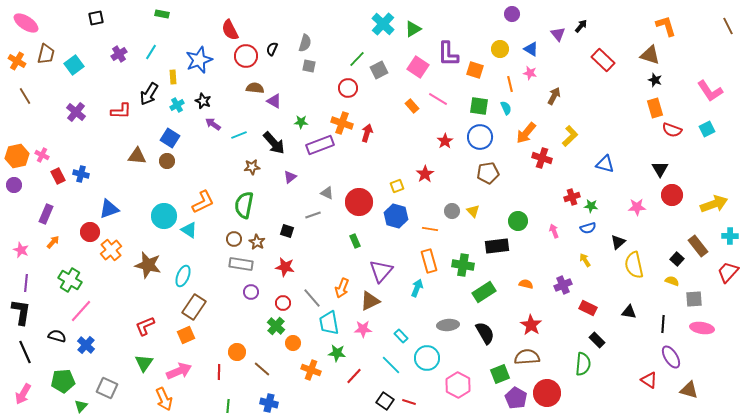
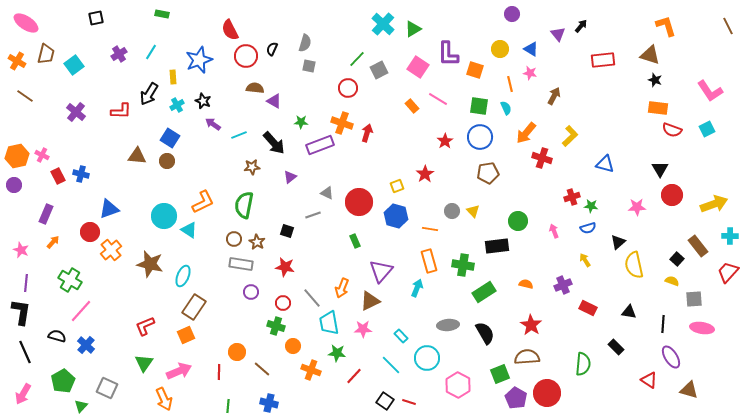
red rectangle at (603, 60): rotated 50 degrees counterclockwise
brown line at (25, 96): rotated 24 degrees counterclockwise
orange rectangle at (655, 108): moved 3 px right; rotated 66 degrees counterclockwise
brown star at (148, 265): moved 2 px right, 1 px up
green cross at (276, 326): rotated 24 degrees counterclockwise
black rectangle at (597, 340): moved 19 px right, 7 px down
orange circle at (293, 343): moved 3 px down
green pentagon at (63, 381): rotated 25 degrees counterclockwise
